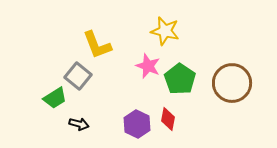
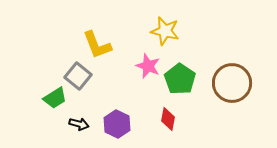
purple hexagon: moved 20 px left
